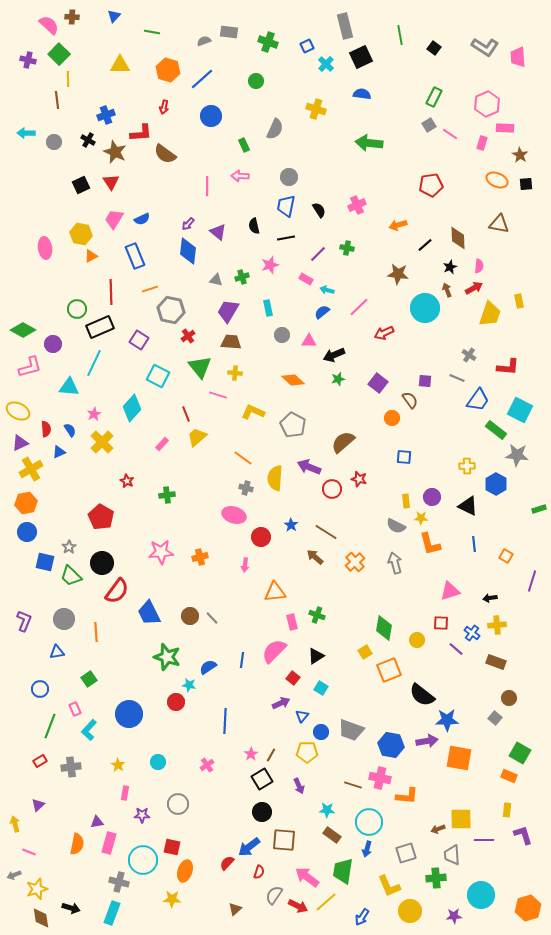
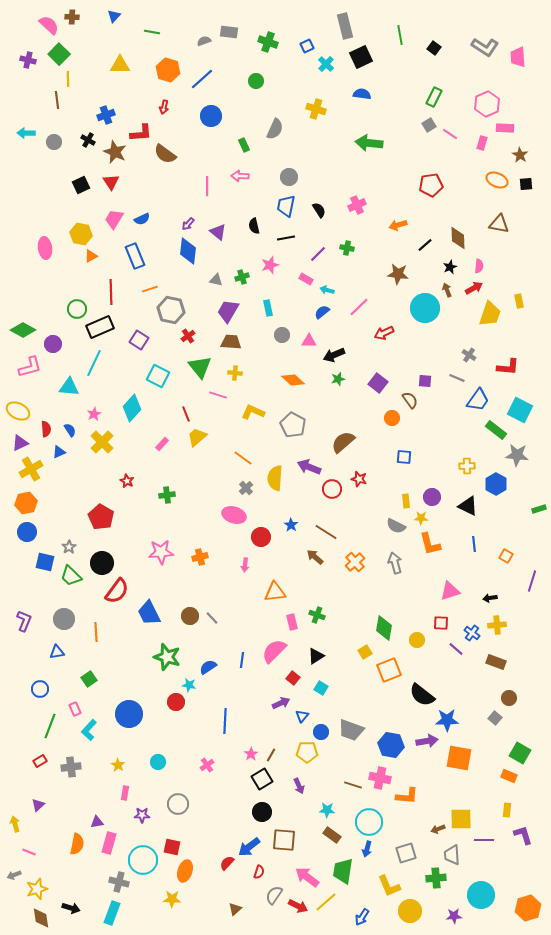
gray cross at (246, 488): rotated 32 degrees clockwise
